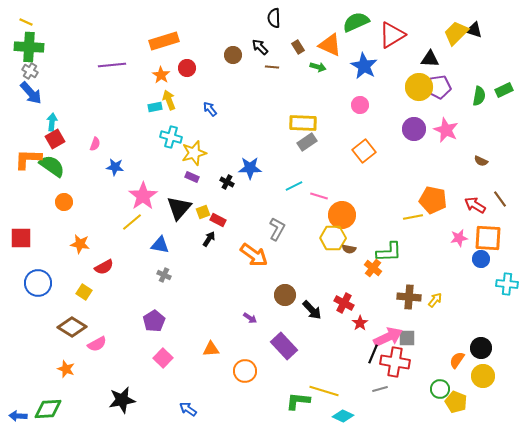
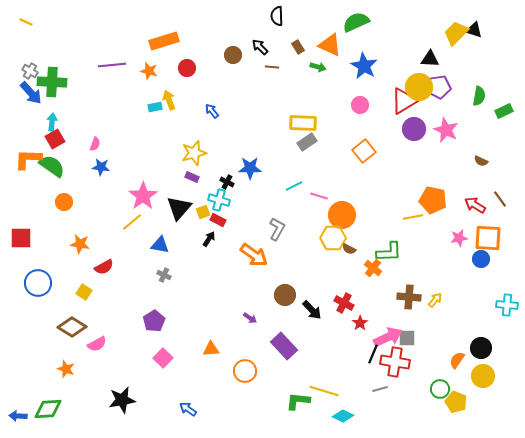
black semicircle at (274, 18): moved 3 px right, 2 px up
red triangle at (392, 35): moved 12 px right, 66 px down
green cross at (29, 47): moved 23 px right, 35 px down
orange star at (161, 75): moved 12 px left, 4 px up; rotated 18 degrees counterclockwise
green rectangle at (504, 90): moved 21 px down
blue arrow at (210, 109): moved 2 px right, 2 px down
cyan cross at (171, 137): moved 48 px right, 63 px down
blue star at (115, 167): moved 14 px left
brown semicircle at (349, 249): rotated 16 degrees clockwise
cyan cross at (507, 284): moved 21 px down
